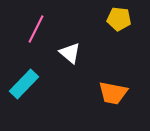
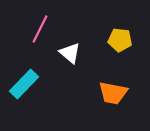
yellow pentagon: moved 1 px right, 21 px down
pink line: moved 4 px right
